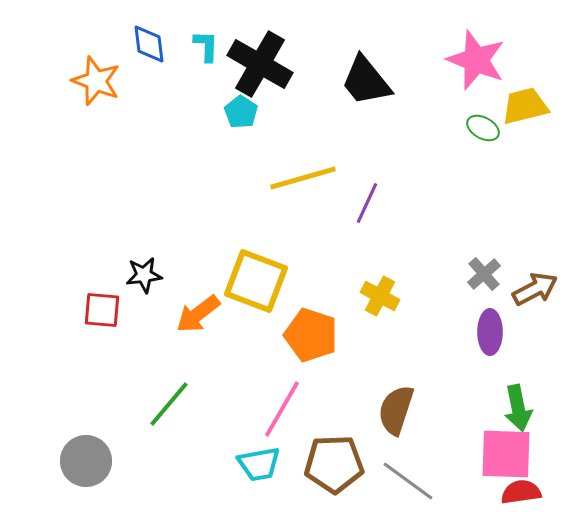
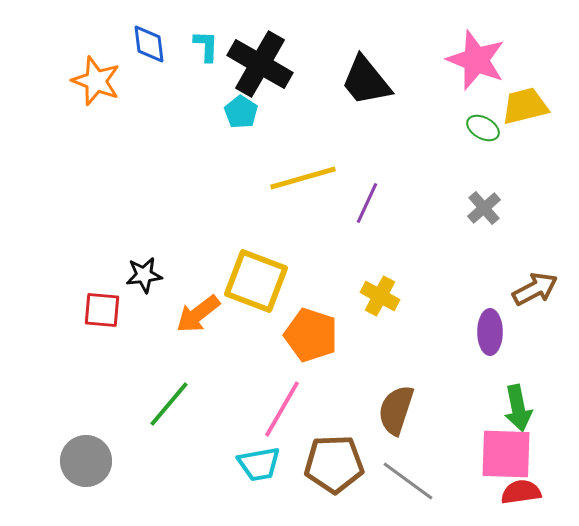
gray cross: moved 66 px up
